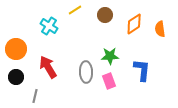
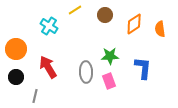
blue L-shape: moved 1 px right, 2 px up
